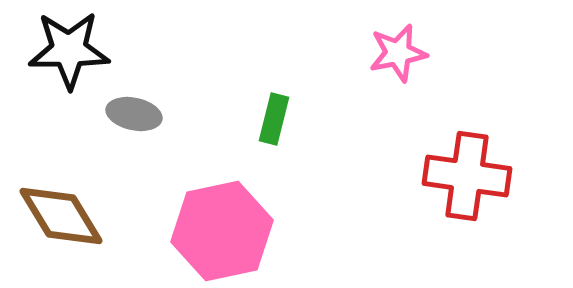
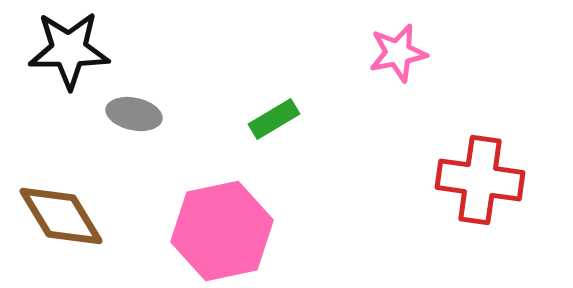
green rectangle: rotated 45 degrees clockwise
red cross: moved 13 px right, 4 px down
